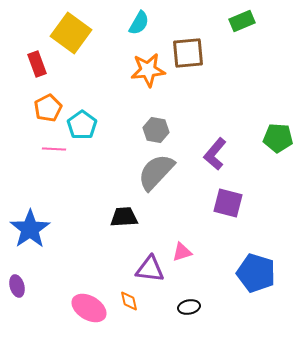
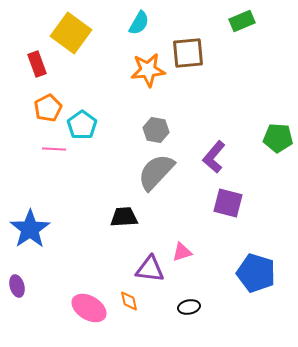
purple L-shape: moved 1 px left, 3 px down
